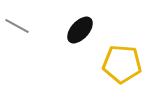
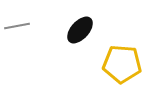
gray line: rotated 40 degrees counterclockwise
